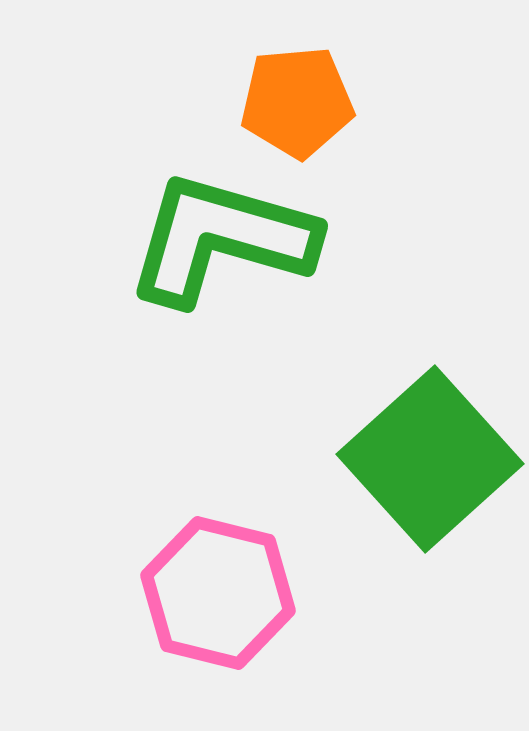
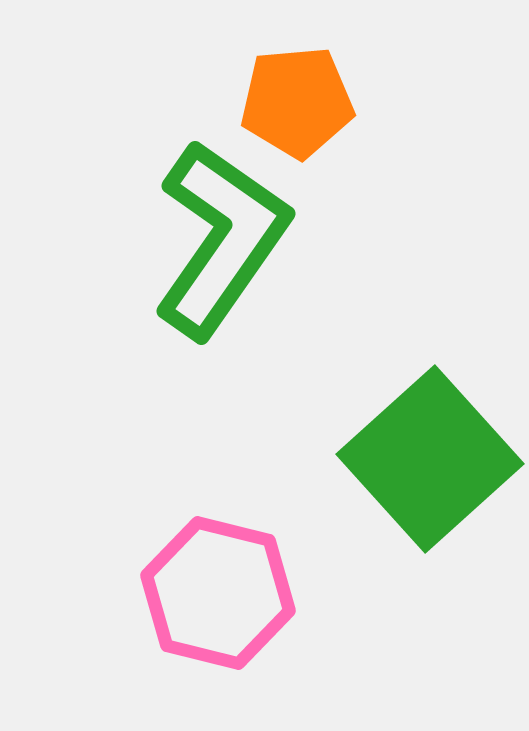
green L-shape: rotated 109 degrees clockwise
